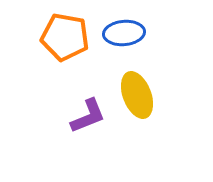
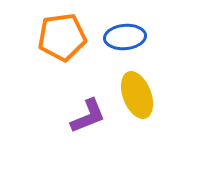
blue ellipse: moved 1 px right, 4 px down
orange pentagon: moved 3 px left; rotated 18 degrees counterclockwise
